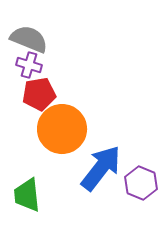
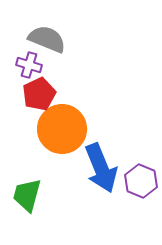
gray semicircle: moved 18 px right
red pentagon: rotated 16 degrees counterclockwise
blue arrow: rotated 120 degrees clockwise
purple hexagon: moved 2 px up
green trapezoid: rotated 21 degrees clockwise
